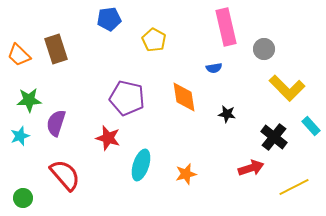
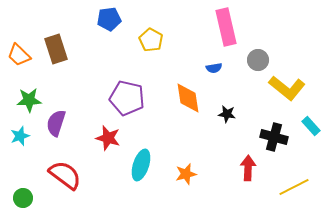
yellow pentagon: moved 3 px left
gray circle: moved 6 px left, 11 px down
yellow L-shape: rotated 6 degrees counterclockwise
orange diamond: moved 4 px right, 1 px down
black cross: rotated 24 degrees counterclockwise
red arrow: moved 3 px left; rotated 70 degrees counterclockwise
red semicircle: rotated 12 degrees counterclockwise
